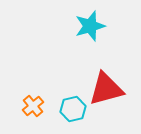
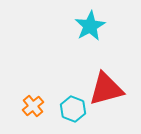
cyan star: rotated 12 degrees counterclockwise
cyan hexagon: rotated 25 degrees counterclockwise
